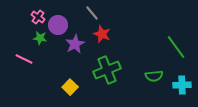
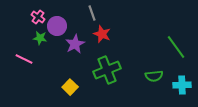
gray line: rotated 21 degrees clockwise
purple circle: moved 1 px left, 1 px down
